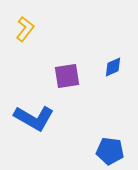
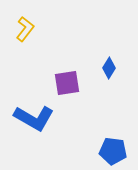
blue diamond: moved 4 px left, 1 px down; rotated 35 degrees counterclockwise
purple square: moved 7 px down
blue pentagon: moved 3 px right
